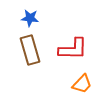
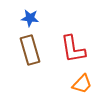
red L-shape: rotated 80 degrees clockwise
